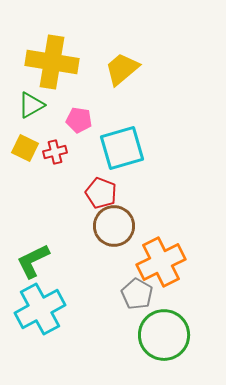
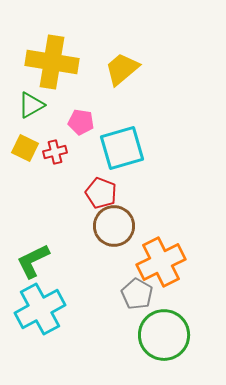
pink pentagon: moved 2 px right, 2 px down
